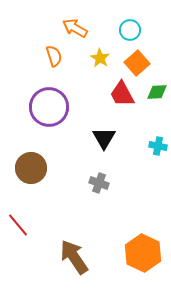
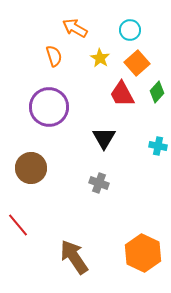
green diamond: rotated 45 degrees counterclockwise
